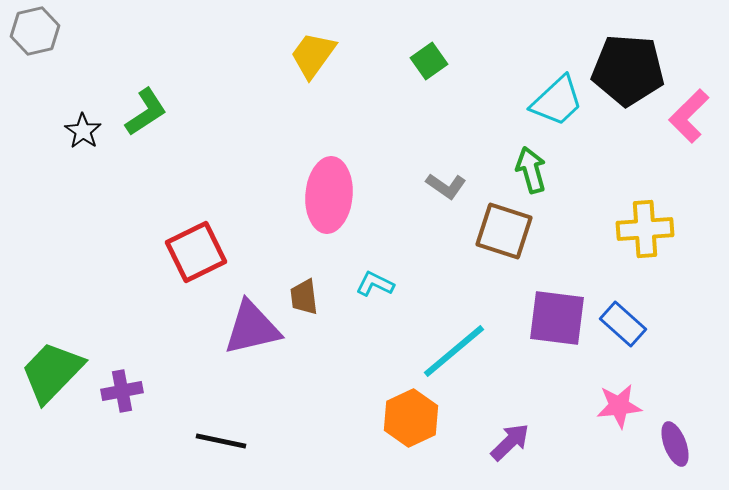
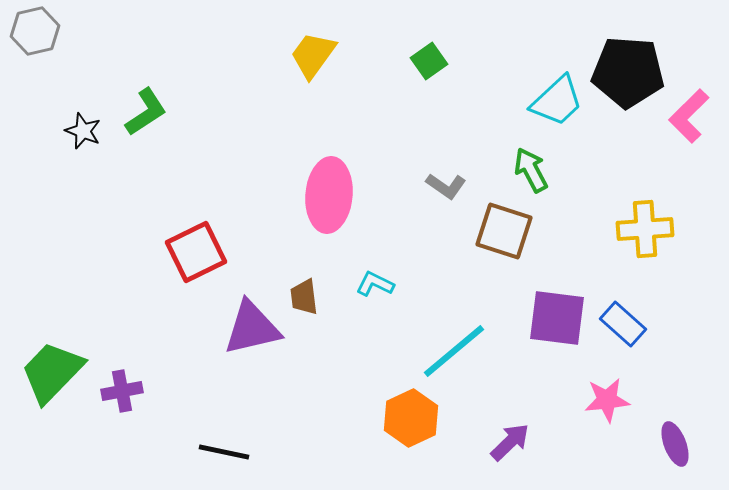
black pentagon: moved 2 px down
black star: rotated 12 degrees counterclockwise
green arrow: rotated 12 degrees counterclockwise
pink star: moved 12 px left, 6 px up
black line: moved 3 px right, 11 px down
